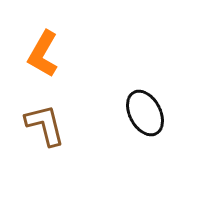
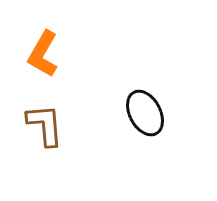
brown L-shape: rotated 9 degrees clockwise
